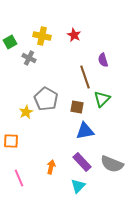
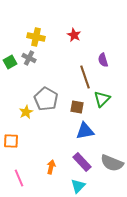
yellow cross: moved 6 px left, 1 px down
green square: moved 20 px down
gray semicircle: moved 1 px up
